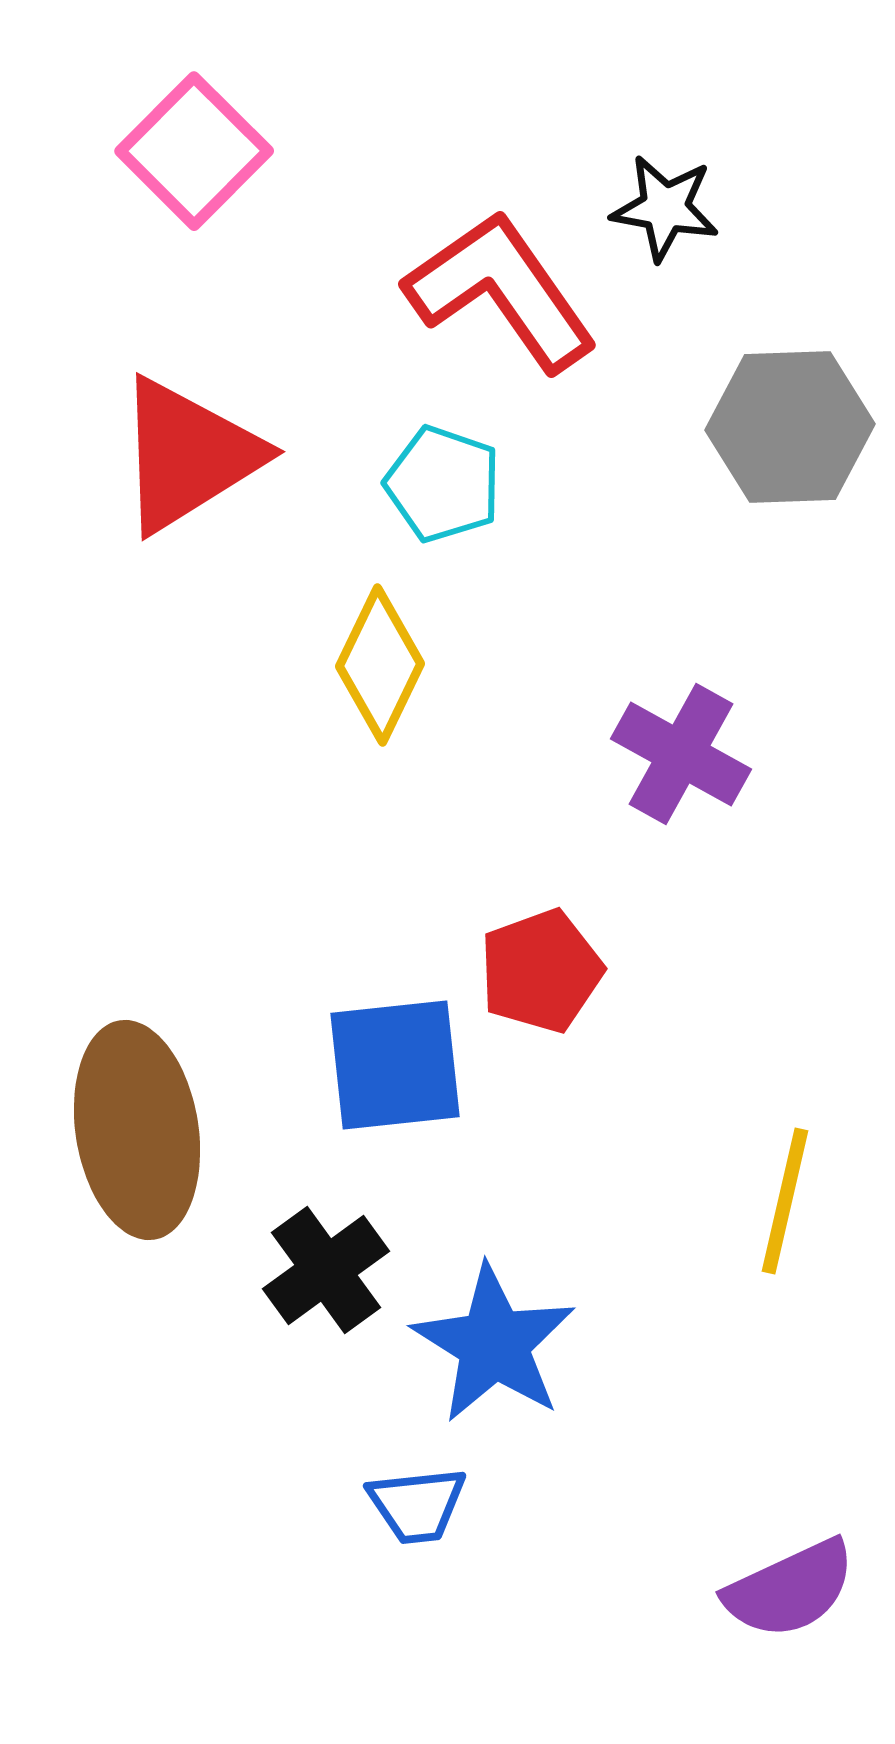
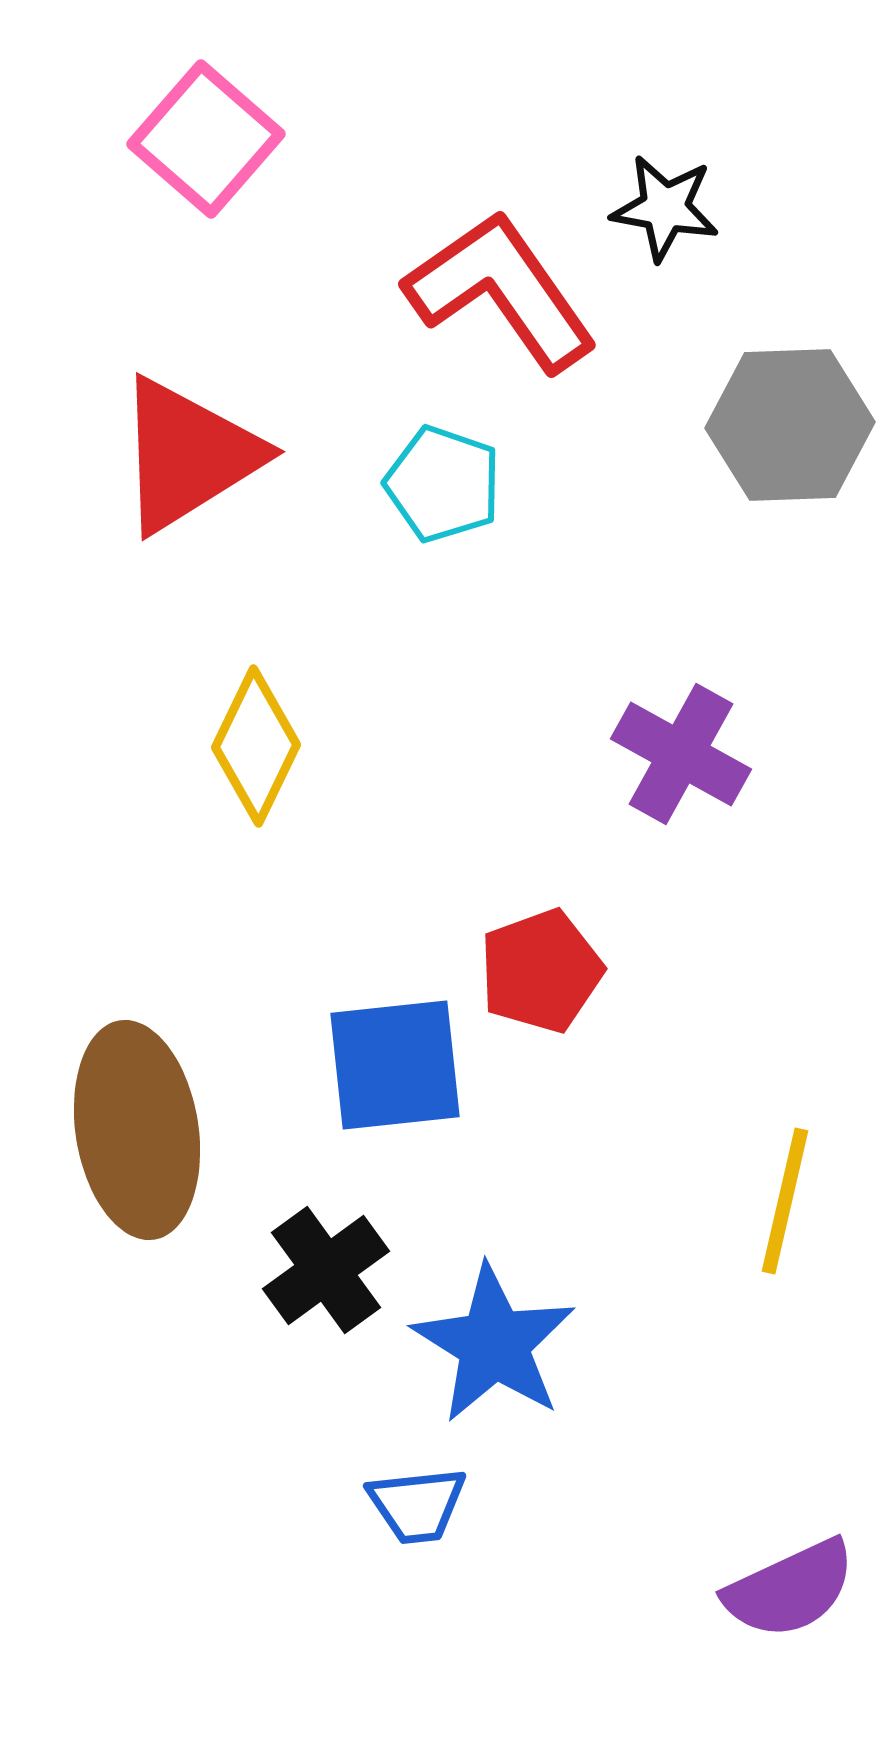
pink square: moved 12 px right, 12 px up; rotated 4 degrees counterclockwise
gray hexagon: moved 2 px up
yellow diamond: moved 124 px left, 81 px down
